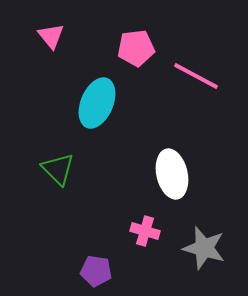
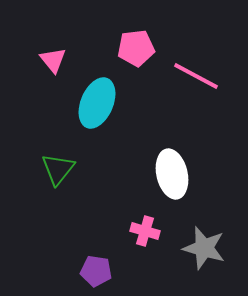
pink triangle: moved 2 px right, 24 px down
green triangle: rotated 24 degrees clockwise
